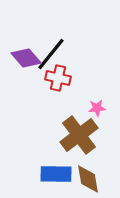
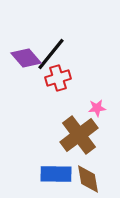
red cross: rotated 30 degrees counterclockwise
